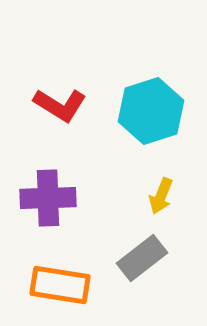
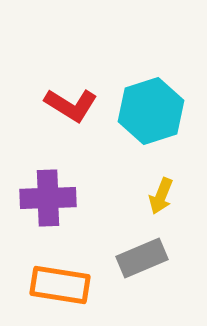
red L-shape: moved 11 px right
gray rectangle: rotated 15 degrees clockwise
